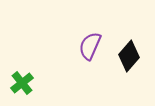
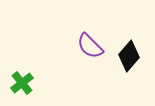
purple semicircle: rotated 68 degrees counterclockwise
